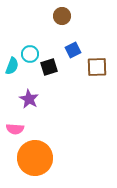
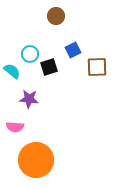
brown circle: moved 6 px left
cyan semicircle: moved 5 px down; rotated 72 degrees counterclockwise
purple star: rotated 24 degrees counterclockwise
pink semicircle: moved 2 px up
orange circle: moved 1 px right, 2 px down
